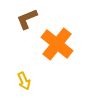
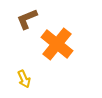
yellow arrow: moved 2 px up
